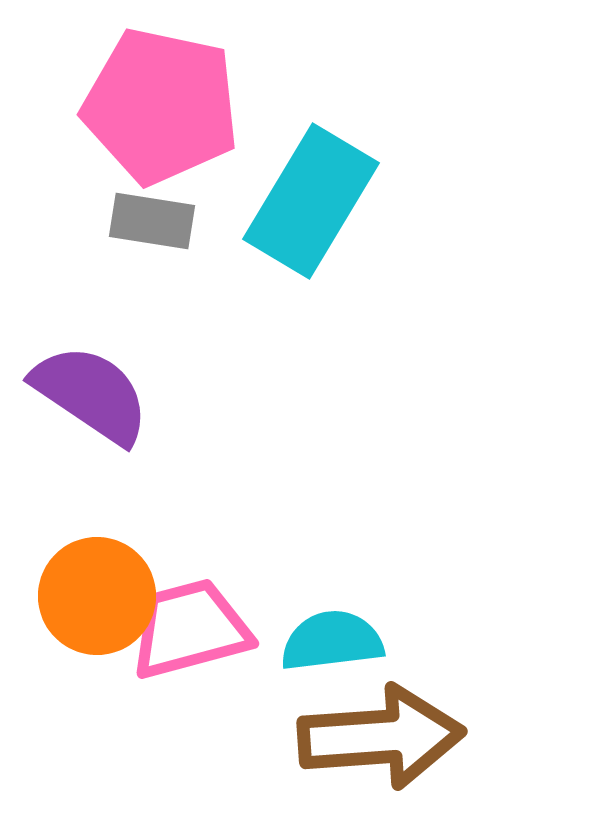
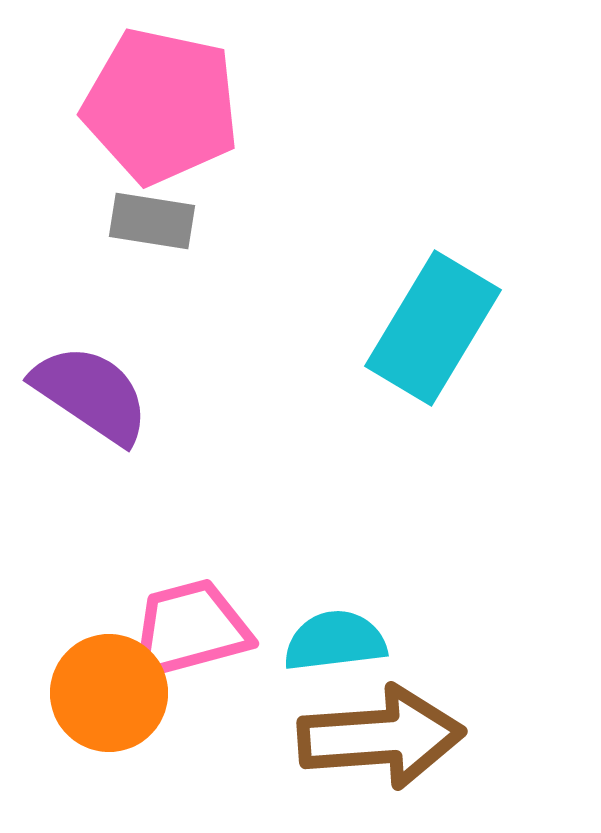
cyan rectangle: moved 122 px right, 127 px down
orange circle: moved 12 px right, 97 px down
cyan semicircle: moved 3 px right
